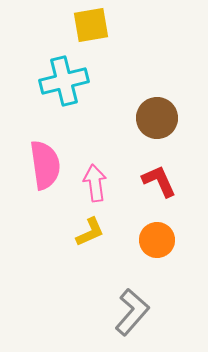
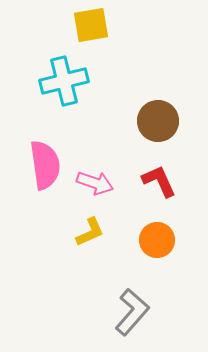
brown circle: moved 1 px right, 3 px down
pink arrow: rotated 117 degrees clockwise
